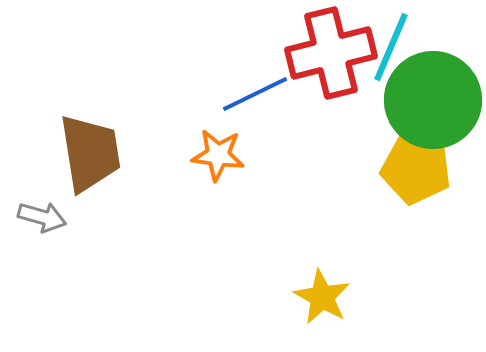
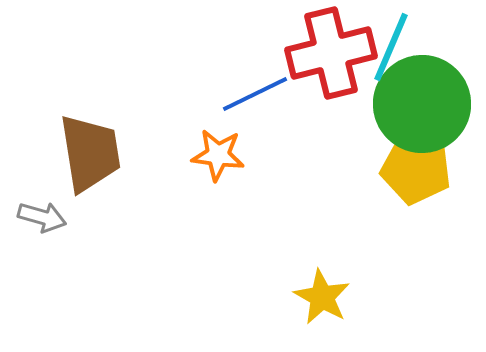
green circle: moved 11 px left, 4 px down
